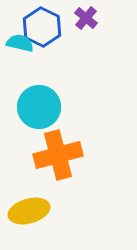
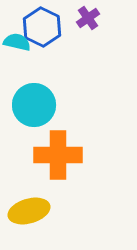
purple cross: moved 2 px right; rotated 15 degrees clockwise
cyan semicircle: moved 3 px left, 1 px up
cyan circle: moved 5 px left, 2 px up
orange cross: rotated 15 degrees clockwise
